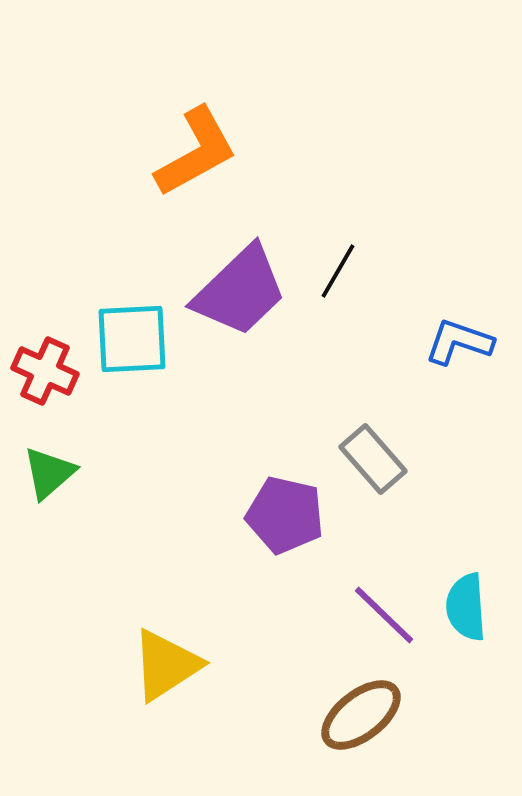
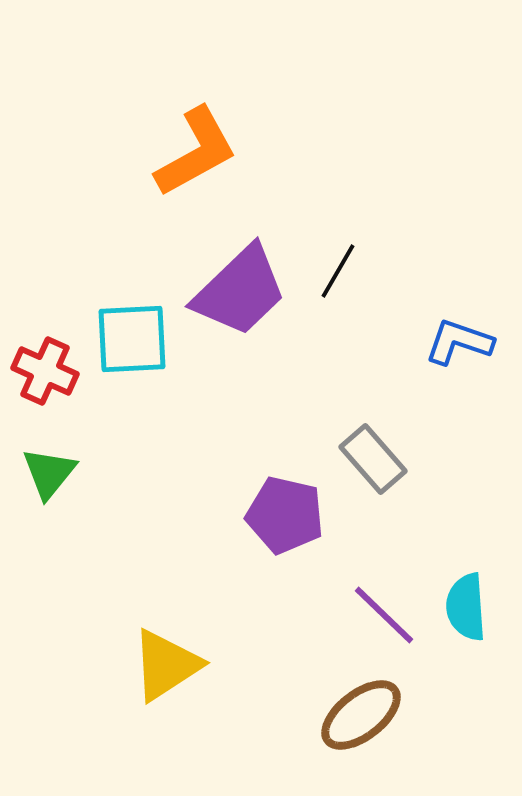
green triangle: rotated 10 degrees counterclockwise
